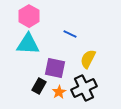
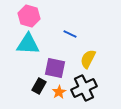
pink hexagon: rotated 15 degrees counterclockwise
